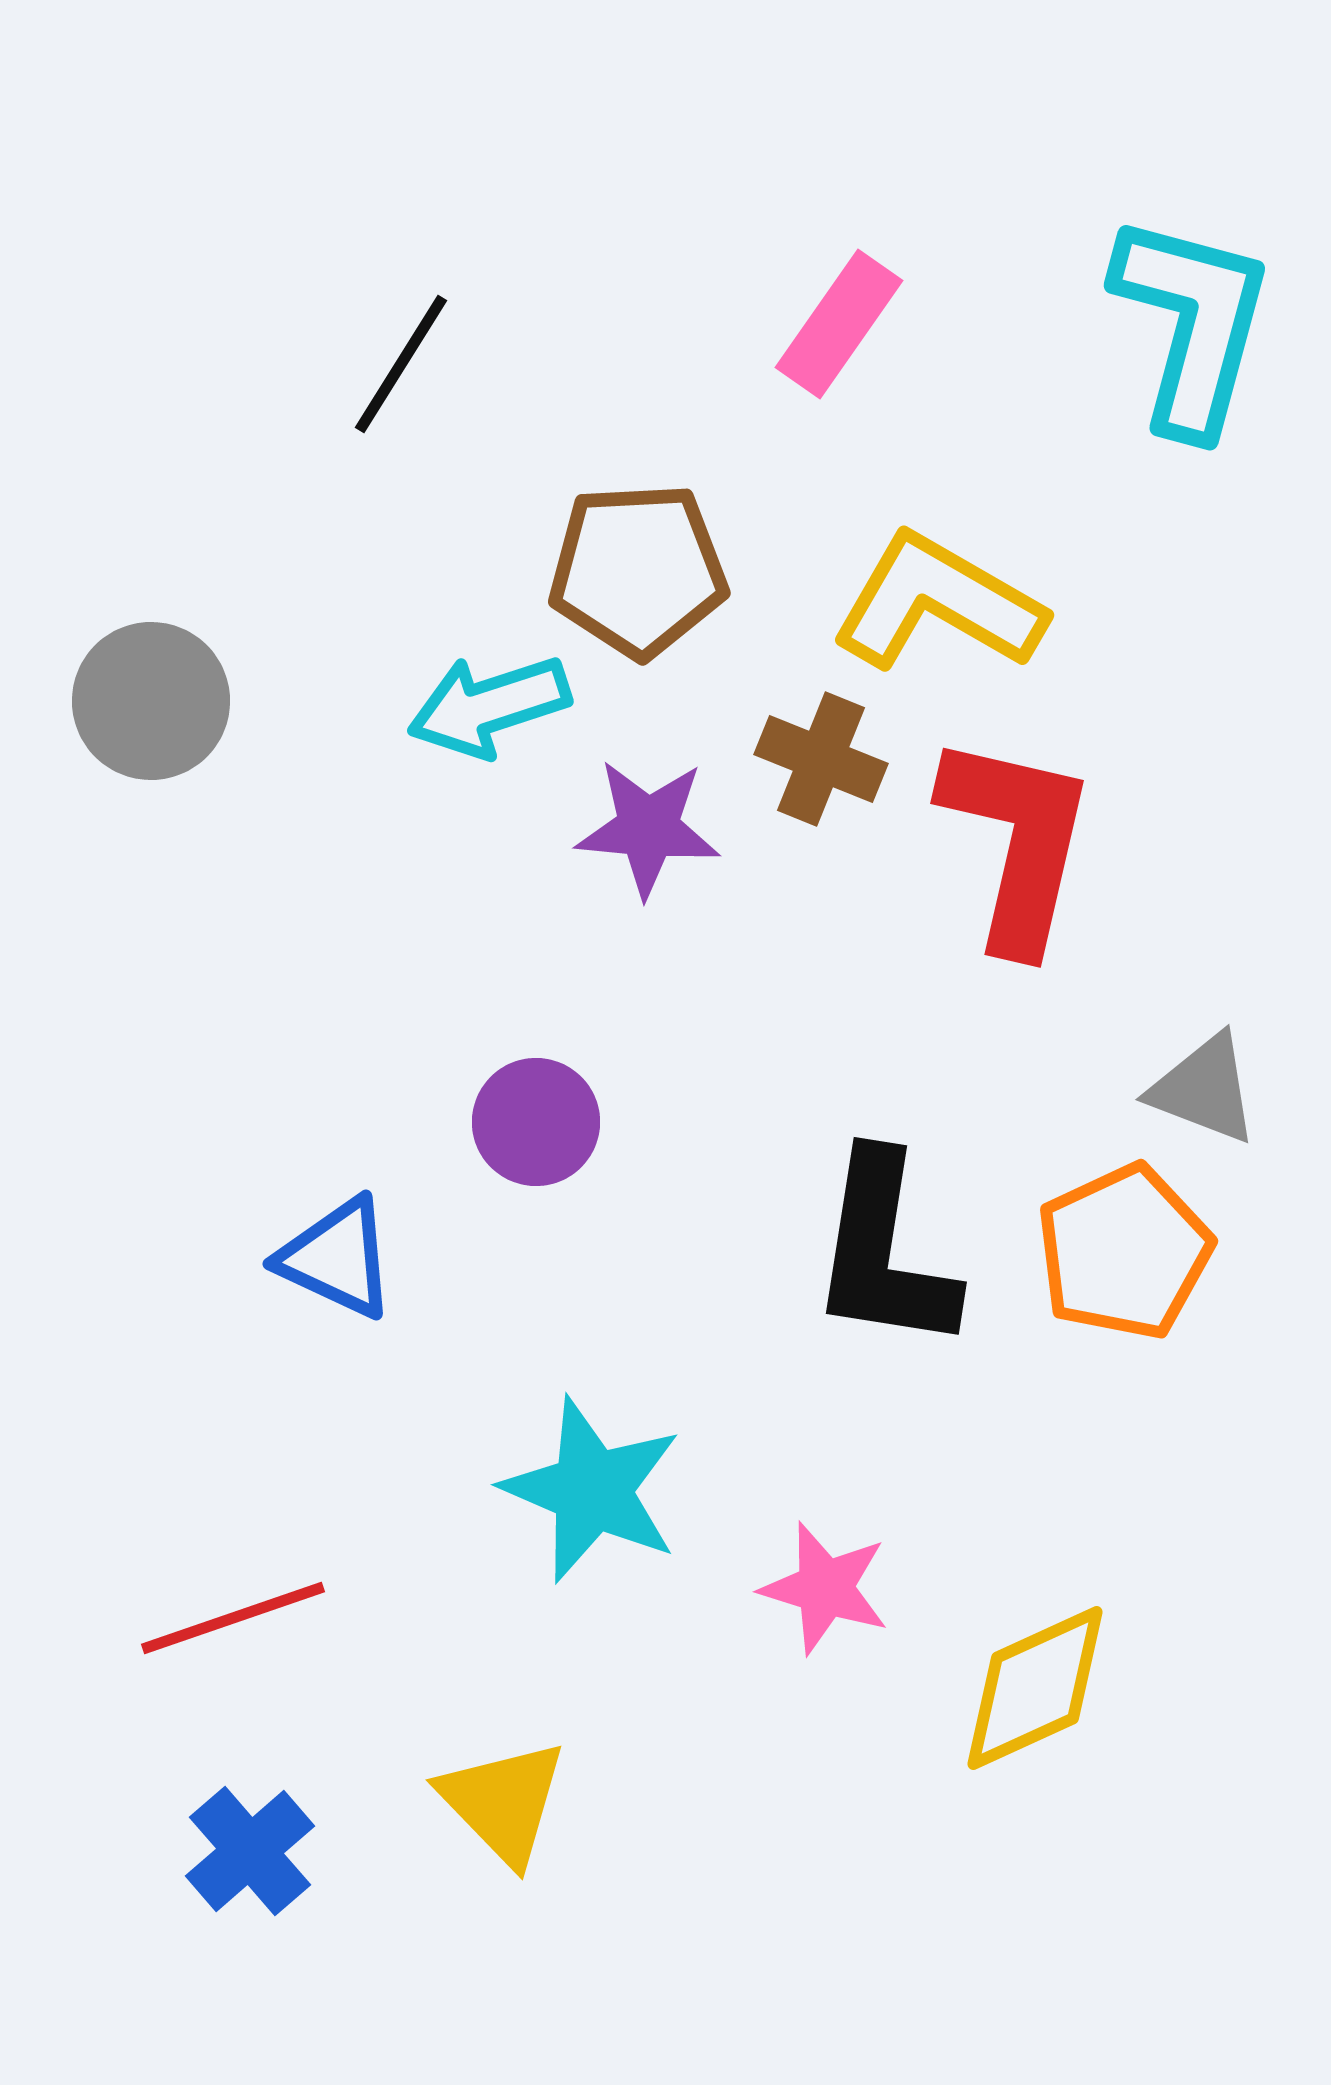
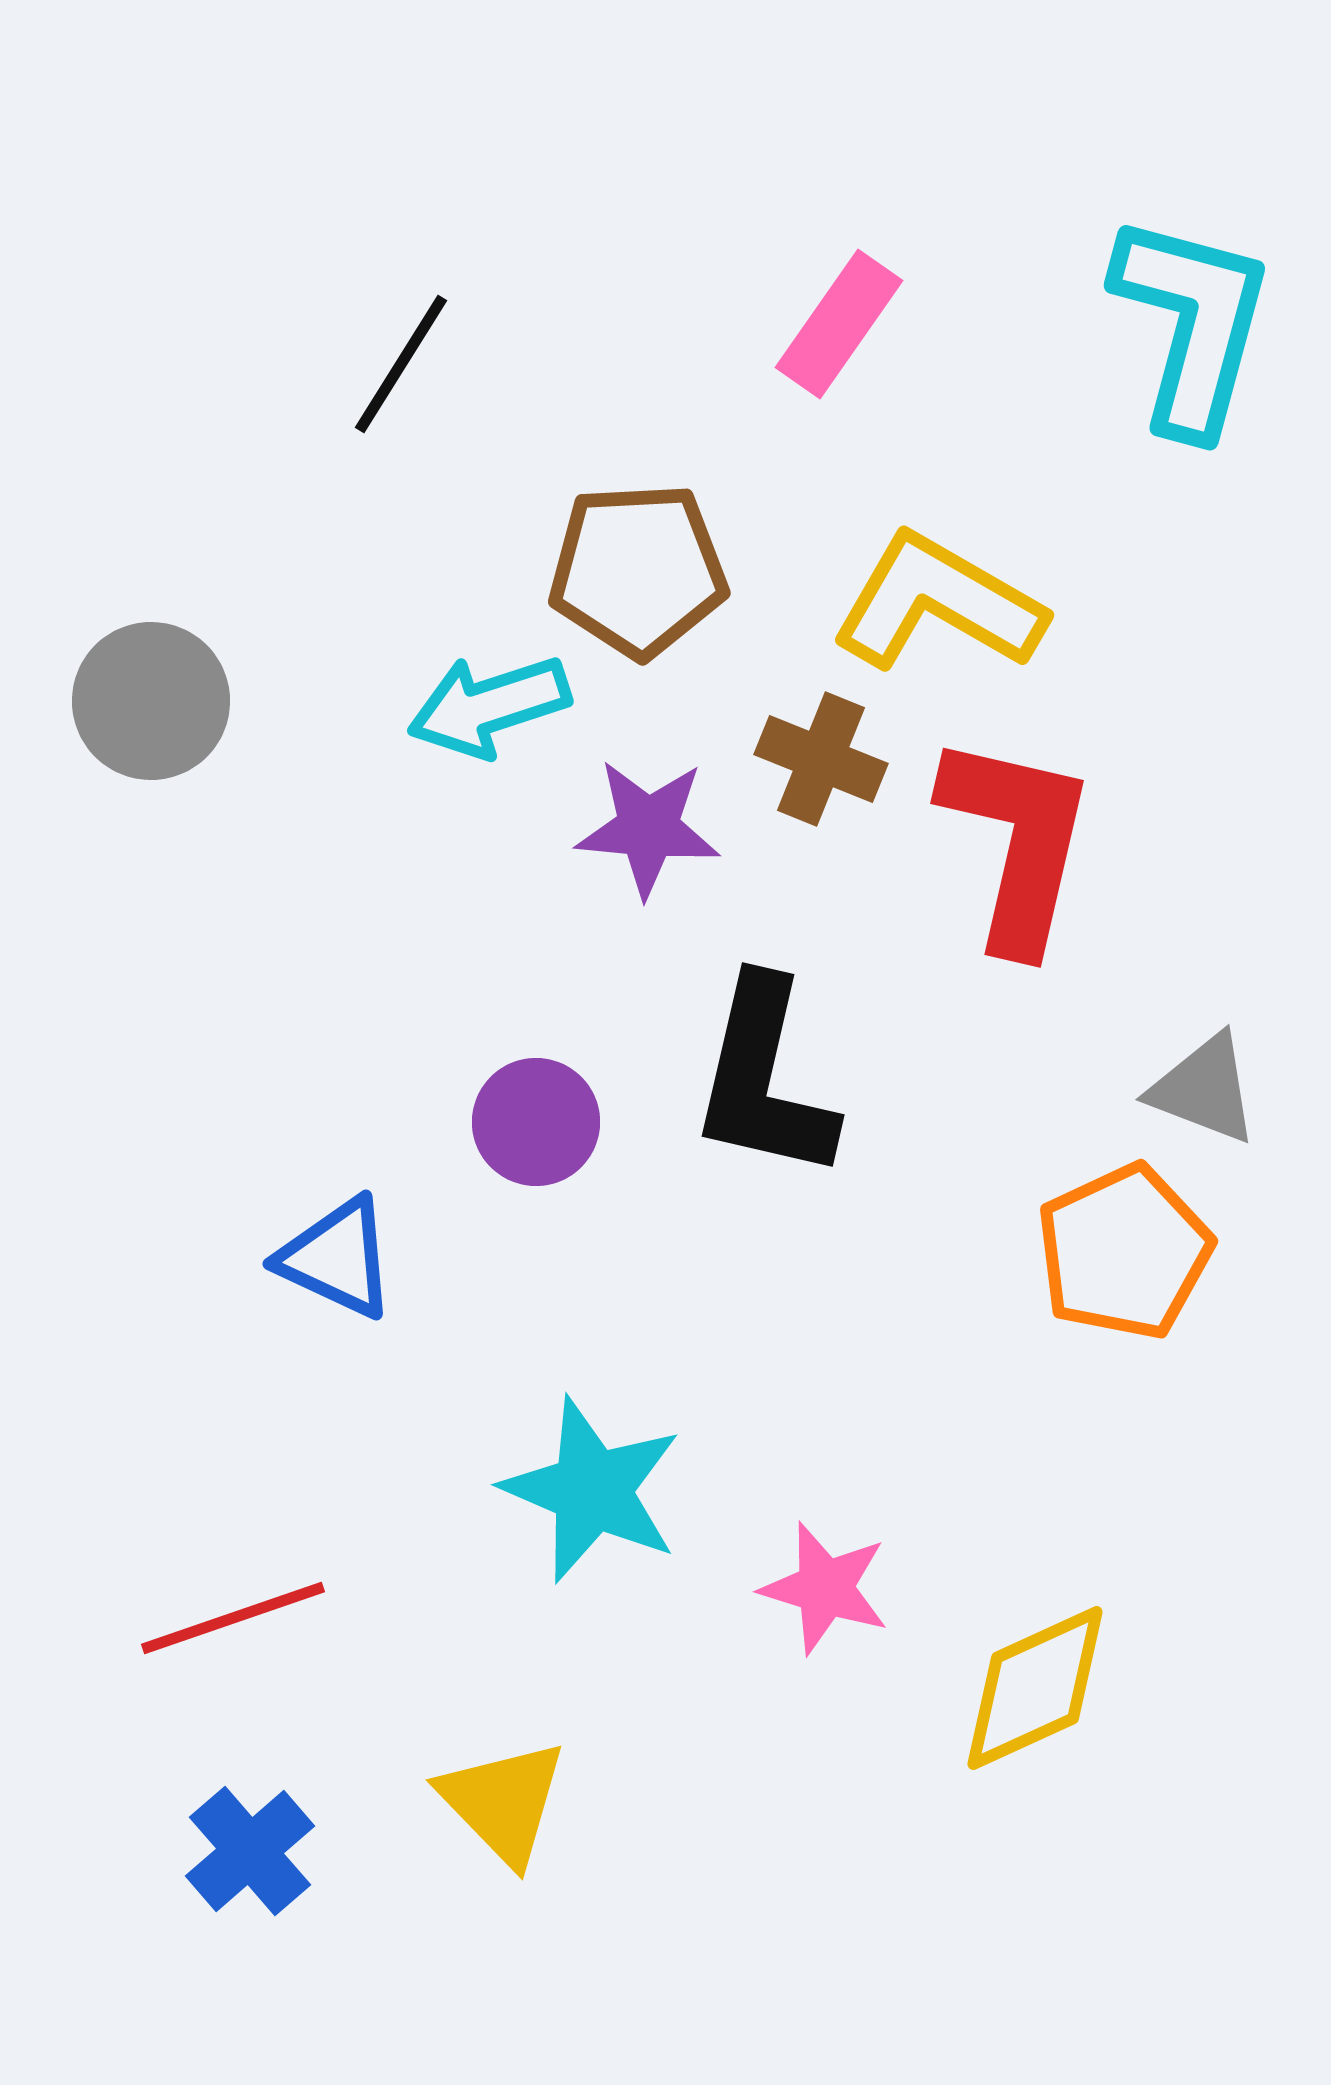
black L-shape: moved 120 px left, 173 px up; rotated 4 degrees clockwise
